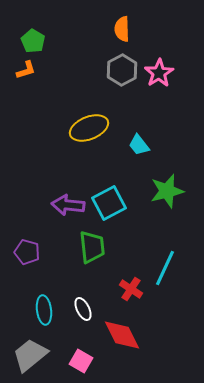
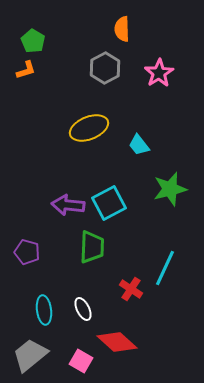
gray hexagon: moved 17 px left, 2 px up
green star: moved 3 px right, 2 px up
green trapezoid: rotated 8 degrees clockwise
red diamond: moved 5 px left, 7 px down; rotated 21 degrees counterclockwise
